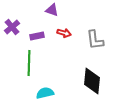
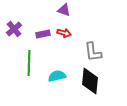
purple triangle: moved 12 px right
purple cross: moved 2 px right, 2 px down
purple rectangle: moved 6 px right, 2 px up
gray L-shape: moved 2 px left, 12 px down
black diamond: moved 2 px left
cyan semicircle: moved 12 px right, 17 px up
